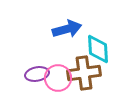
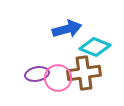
cyan diamond: moved 3 px left, 2 px up; rotated 64 degrees counterclockwise
